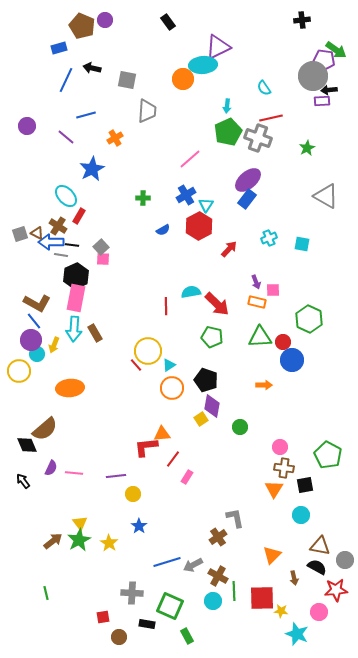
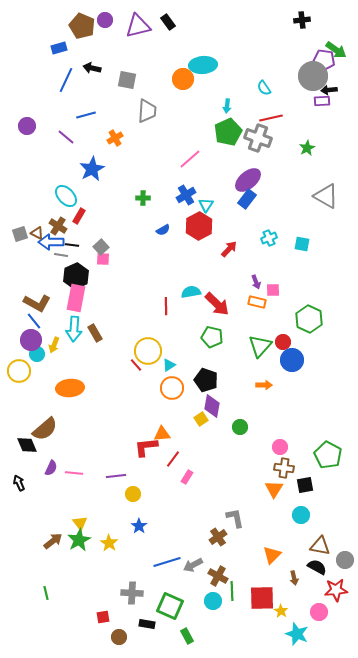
purple triangle at (218, 47): moved 80 px left, 21 px up; rotated 12 degrees clockwise
green triangle at (260, 337): moved 9 px down; rotated 45 degrees counterclockwise
black arrow at (23, 481): moved 4 px left, 2 px down; rotated 14 degrees clockwise
green line at (234, 591): moved 2 px left
yellow star at (281, 611): rotated 24 degrees clockwise
